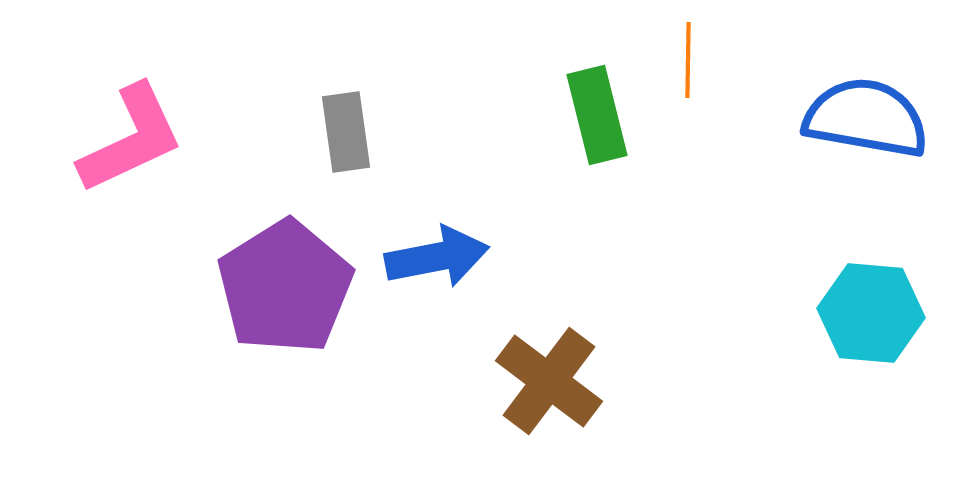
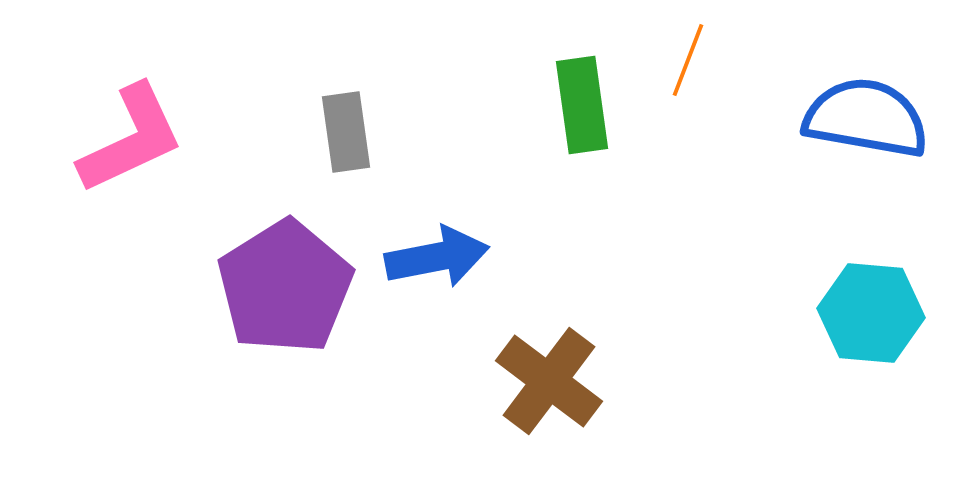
orange line: rotated 20 degrees clockwise
green rectangle: moved 15 px left, 10 px up; rotated 6 degrees clockwise
